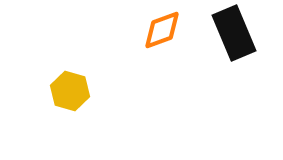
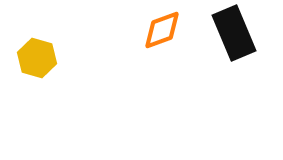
yellow hexagon: moved 33 px left, 33 px up
